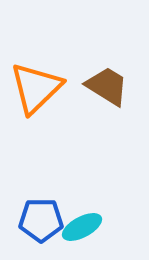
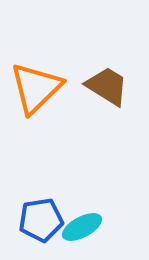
blue pentagon: rotated 9 degrees counterclockwise
